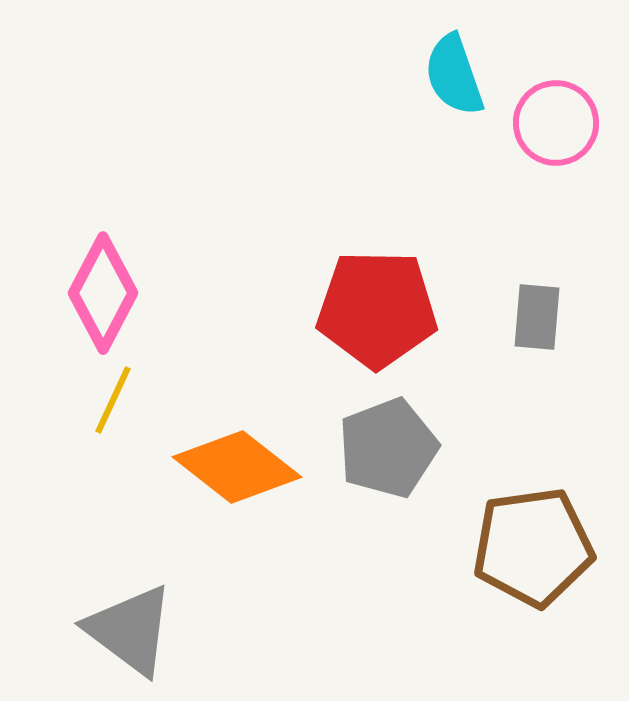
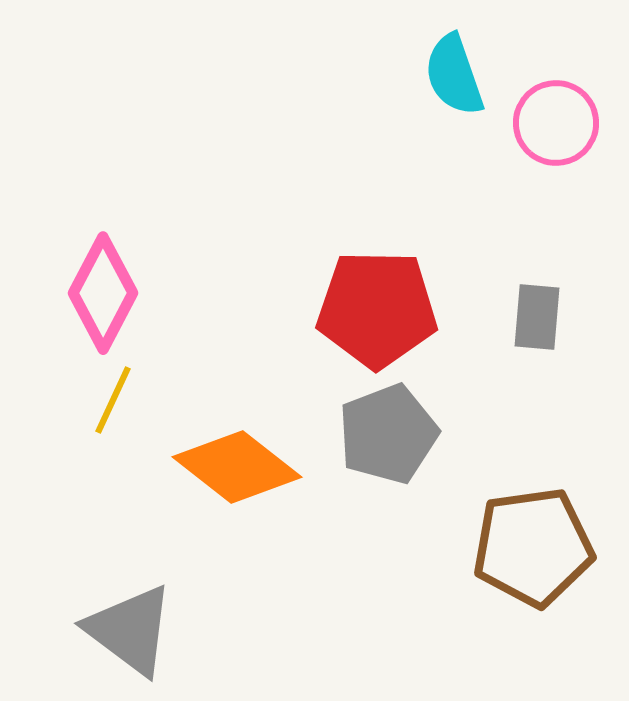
gray pentagon: moved 14 px up
